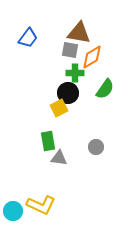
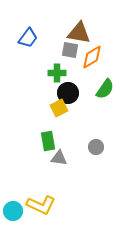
green cross: moved 18 px left
